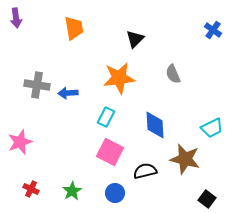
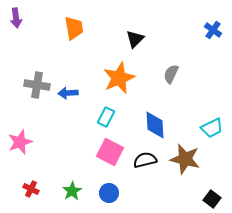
gray semicircle: moved 2 px left; rotated 48 degrees clockwise
orange star: rotated 16 degrees counterclockwise
black semicircle: moved 11 px up
blue circle: moved 6 px left
black square: moved 5 px right
